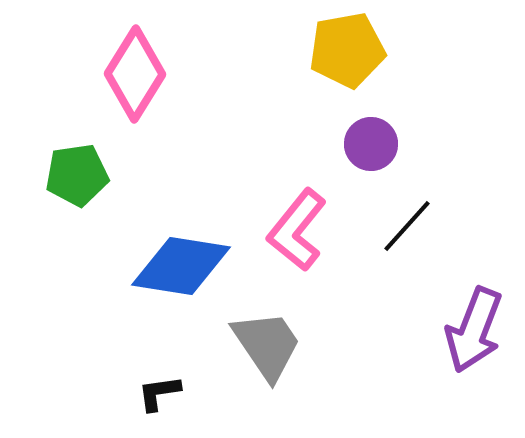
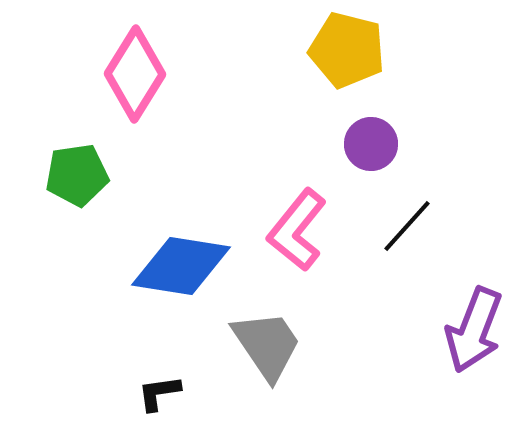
yellow pentagon: rotated 24 degrees clockwise
